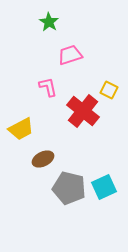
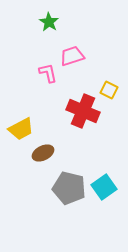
pink trapezoid: moved 2 px right, 1 px down
pink L-shape: moved 14 px up
red cross: rotated 16 degrees counterclockwise
brown ellipse: moved 6 px up
cyan square: rotated 10 degrees counterclockwise
